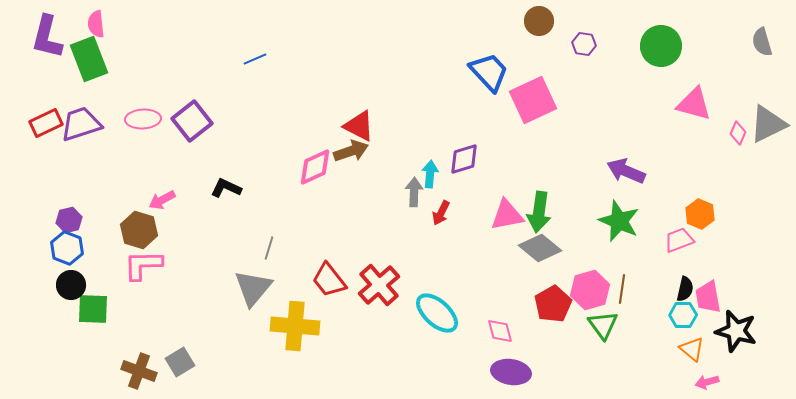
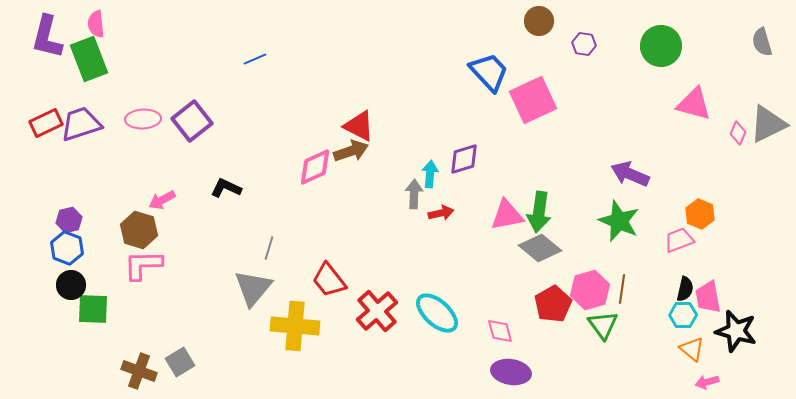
purple arrow at (626, 171): moved 4 px right, 3 px down
gray arrow at (414, 192): moved 2 px down
red arrow at (441, 213): rotated 130 degrees counterclockwise
red cross at (379, 285): moved 2 px left, 26 px down
